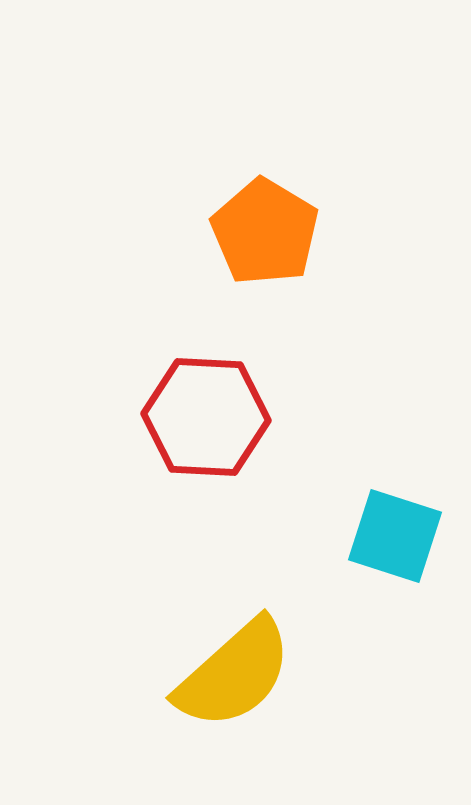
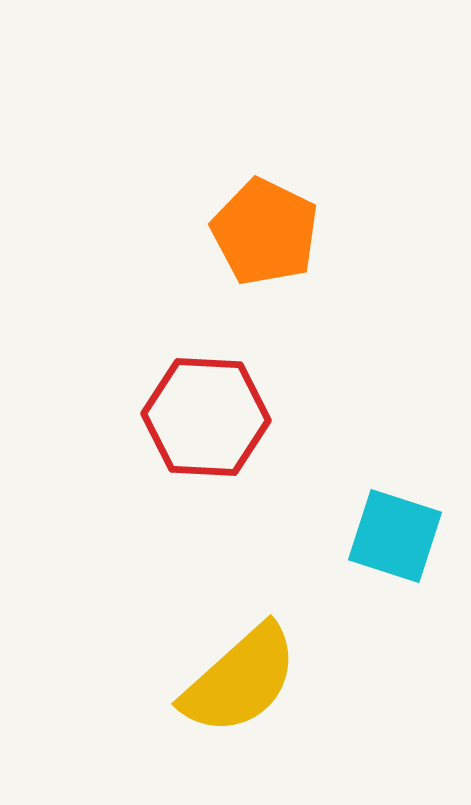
orange pentagon: rotated 5 degrees counterclockwise
yellow semicircle: moved 6 px right, 6 px down
